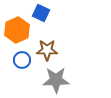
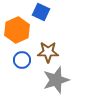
blue square: moved 1 px up
brown star: moved 1 px right, 2 px down
gray star: rotated 16 degrees counterclockwise
